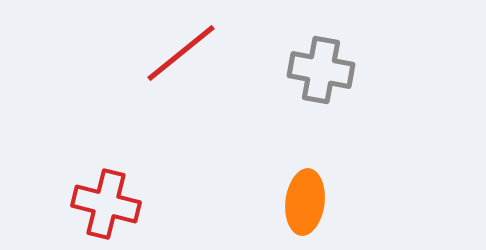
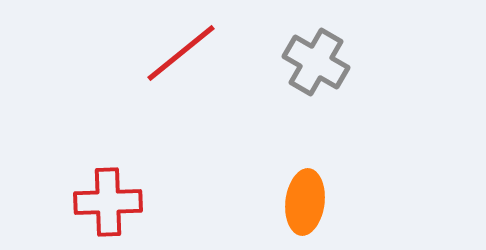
gray cross: moved 5 px left, 8 px up; rotated 20 degrees clockwise
red cross: moved 2 px right, 2 px up; rotated 16 degrees counterclockwise
